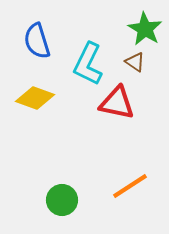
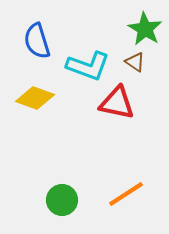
cyan L-shape: moved 2 px down; rotated 96 degrees counterclockwise
orange line: moved 4 px left, 8 px down
